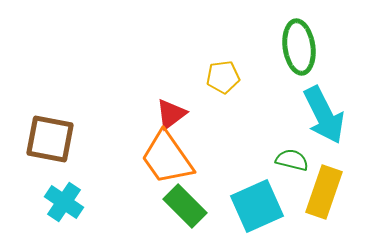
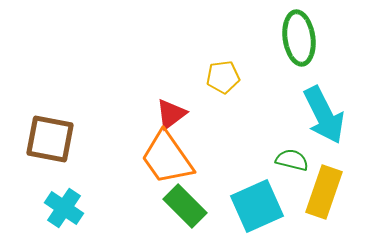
green ellipse: moved 9 px up
cyan cross: moved 6 px down
